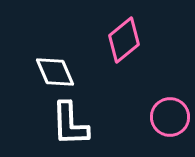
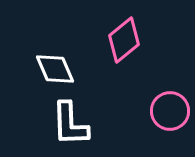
white diamond: moved 3 px up
pink circle: moved 6 px up
